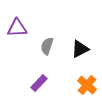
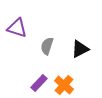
purple triangle: rotated 20 degrees clockwise
orange cross: moved 23 px left
